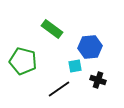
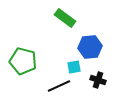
green rectangle: moved 13 px right, 11 px up
cyan square: moved 1 px left, 1 px down
black line: moved 3 px up; rotated 10 degrees clockwise
